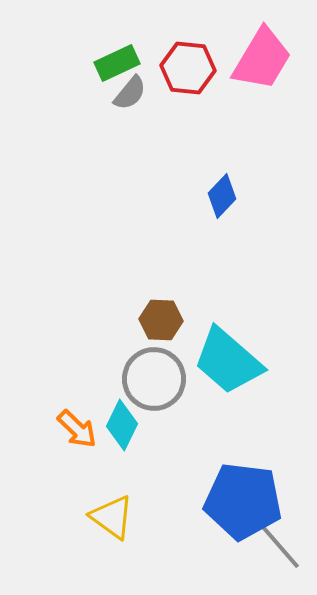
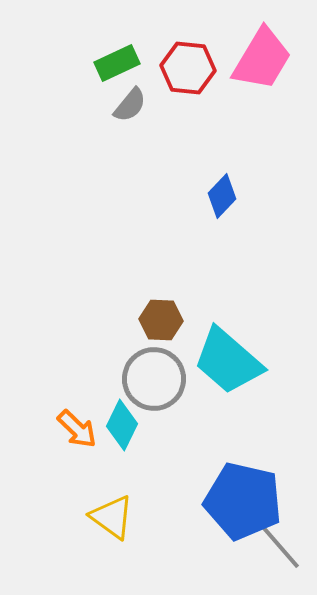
gray semicircle: moved 12 px down
blue pentagon: rotated 6 degrees clockwise
